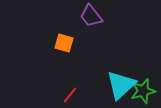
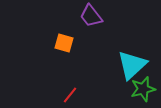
cyan triangle: moved 11 px right, 20 px up
green star: moved 2 px up
